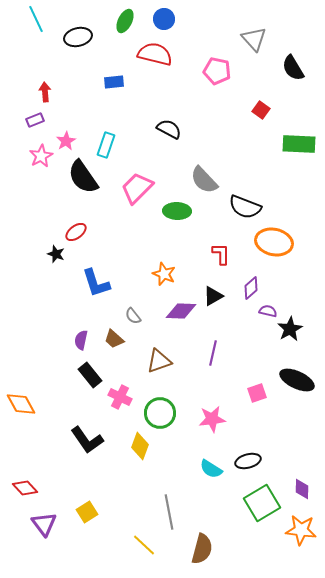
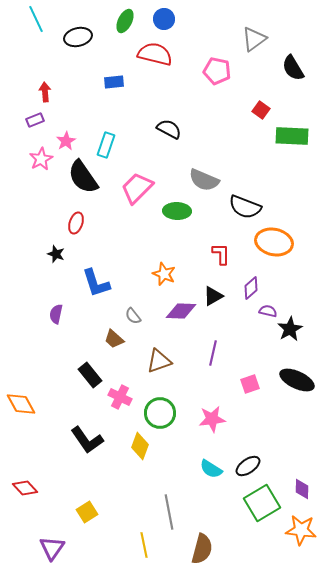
gray triangle at (254, 39): rotated 36 degrees clockwise
green rectangle at (299, 144): moved 7 px left, 8 px up
pink star at (41, 156): moved 3 px down
gray semicircle at (204, 180): rotated 24 degrees counterclockwise
red ellipse at (76, 232): moved 9 px up; rotated 35 degrees counterclockwise
purple semicircle at (81, 340): moved 25 px left, 26 px up
pink square at (257, 393): moved 7 px left, 9 px up
black ellipse at (248, 461): moved 5 px down; rotated 20 degrees counterclockwise
purple triangle at (44, 524): moved 8 px right, 24 px down; rotated 12 degrees clockwise
yellow line at (144, 545): rotated 35 degrees clockwise
